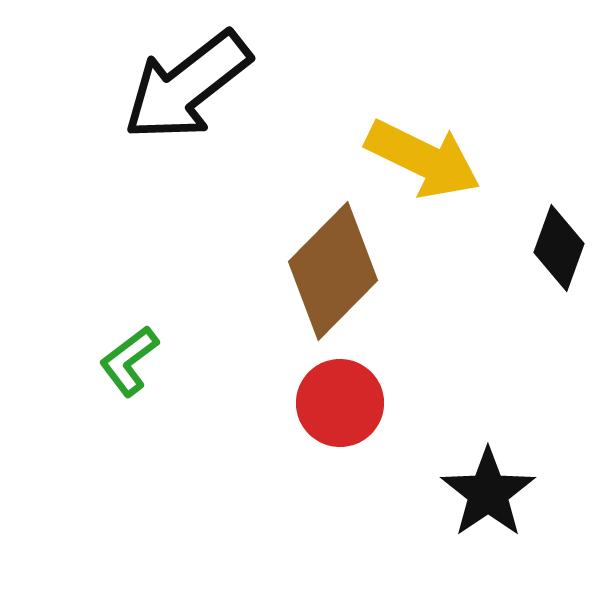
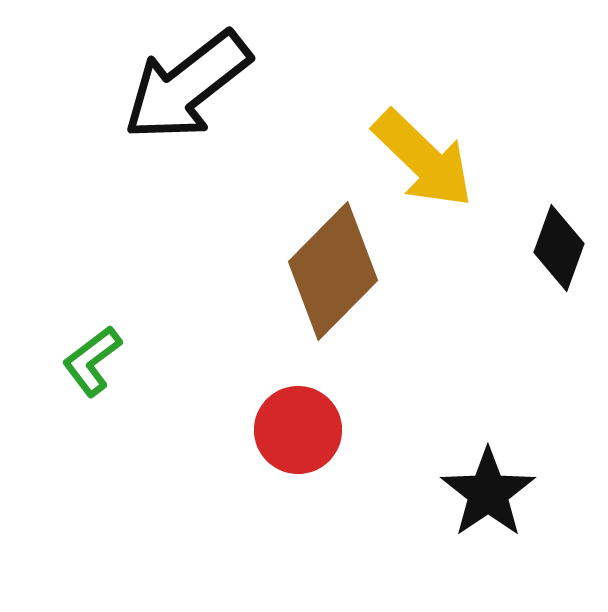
yellow arrow: rotated 18 degrees clockwise
green L-shape: moved 37 px left
red circle: moved 42 px left, 27 px down
